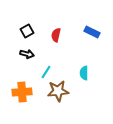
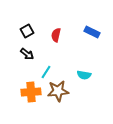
black arrow: rotated 24 degrees clockwise
cyan semicircle: moved 2 px down; rotated 80 degrees counterclockwise
orange cross: moved 9 px right
